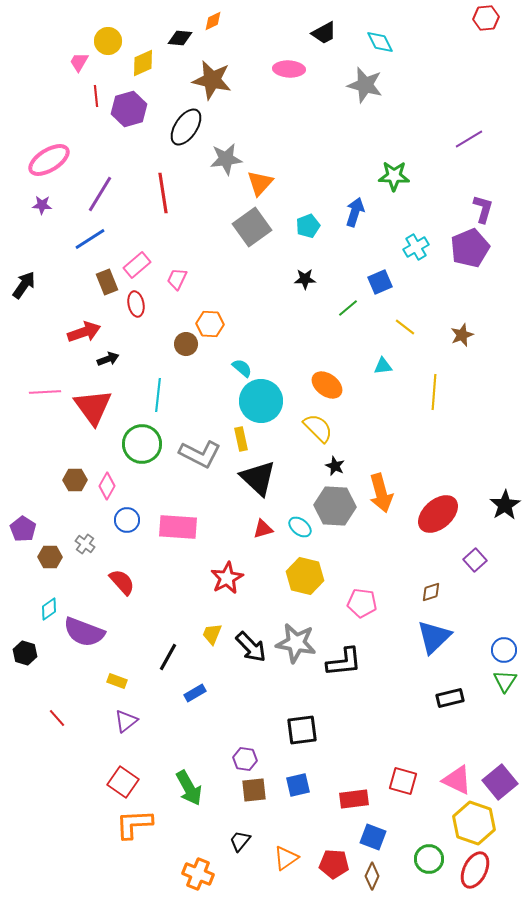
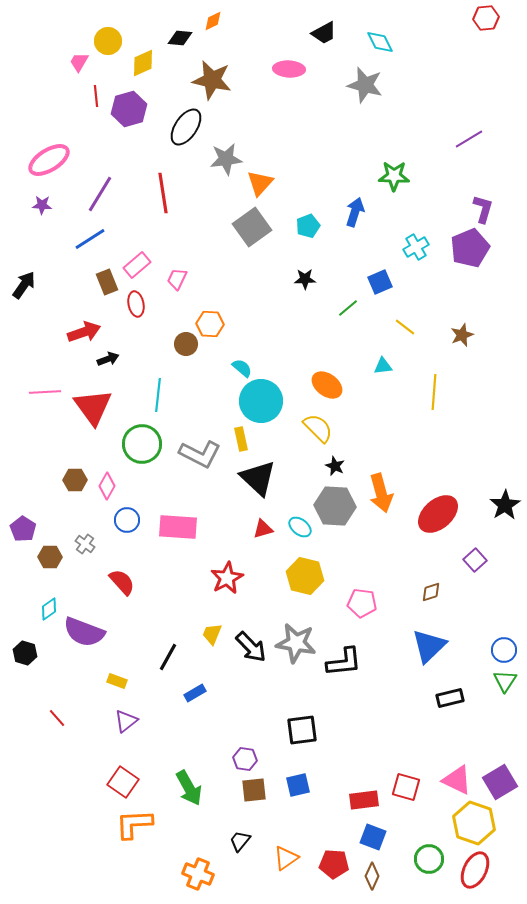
blue triangle at (434, 637): moved 5 px left, 9 px down
red square at (403, 781): moved 3 px right, 6 px down
purple square at (500, 782): rotated 8 degrees clockwise
red rectangle at (354, 799): moved 10 px right, 1 px down
